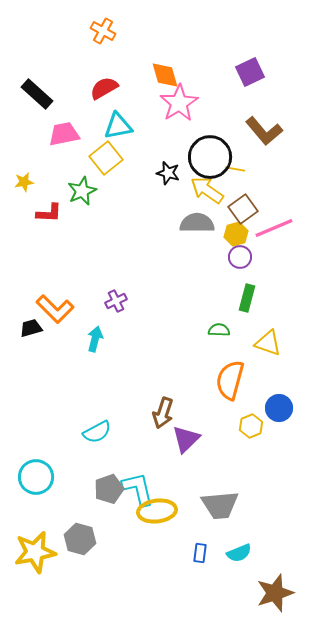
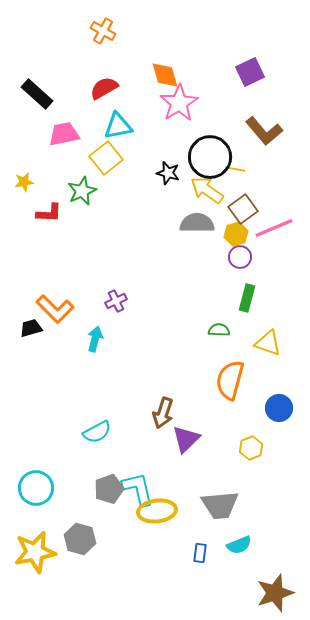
yellow hexagon at (251, 426): moved 22 px down
cyan circle at (36, 477): moved 11 px down
cyan semicircle at (239, 553): moved 8 px up
